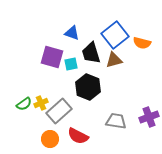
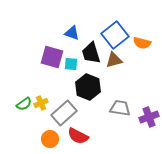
cyan square: rotated 16 degrees clockwise
gray rectangle: moved 5 px right, 2 px down
gray trapezoid: moved 4 px right, 13 px up
